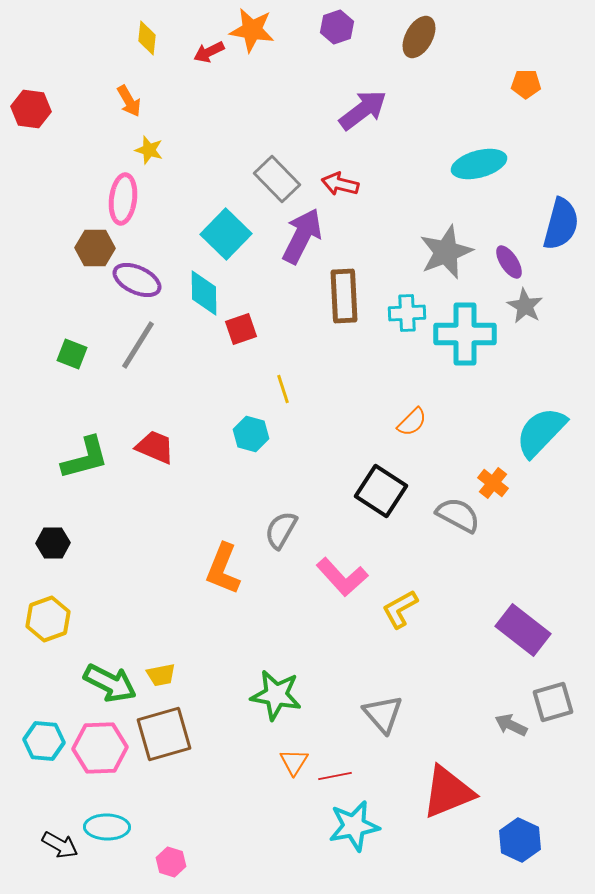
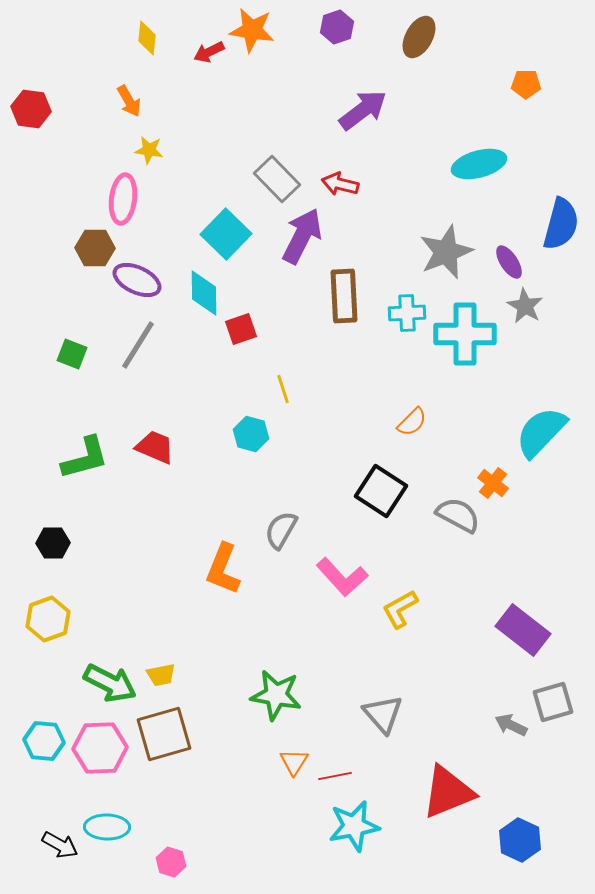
yellow star at (149, 150): rotated 8 degrees counterclockwise
